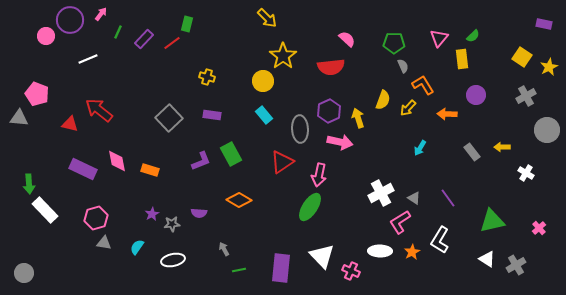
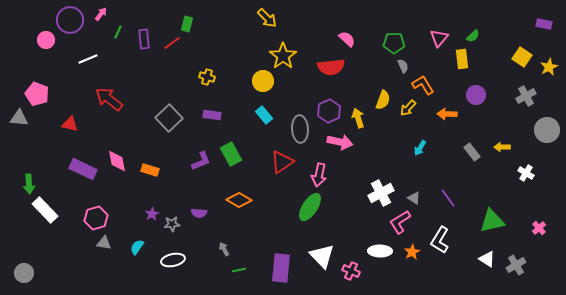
pink circle at (46, 36): moved 4 px down
purple rectangle at (144, 39): rotated 48 degrees counterclockwise
red arrow at (99, 110): moved 10 px right, 11 px up
